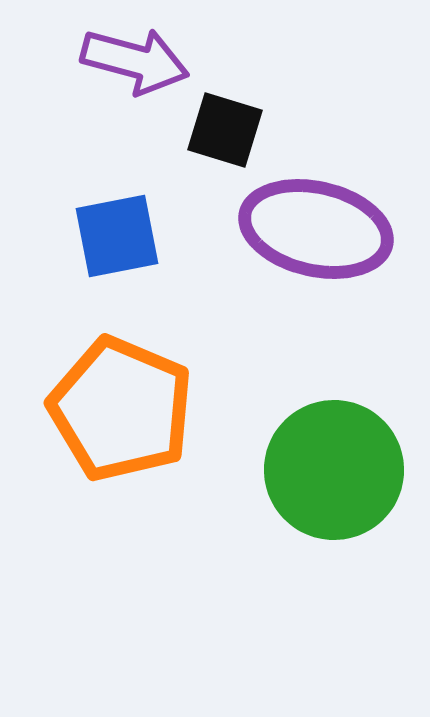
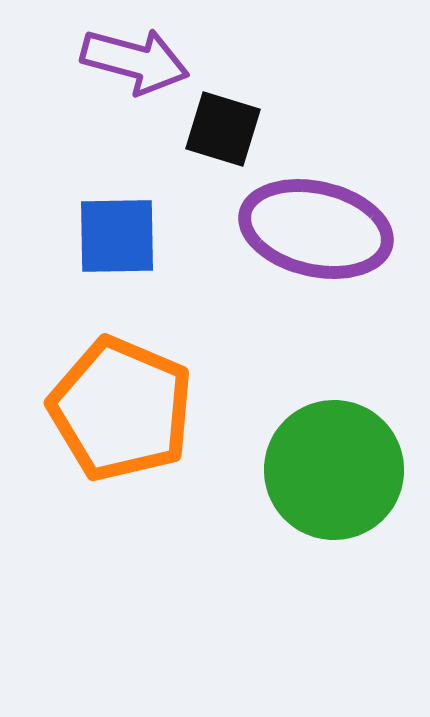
black square: moved 2 px left, 1 px up
blue square: rotated 10 degrees clockwise
